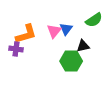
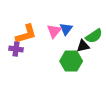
green semicircle: moved 16 px down
